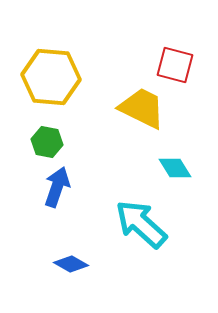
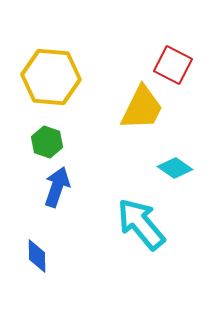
red square: moved 2 px left; rotated 12 degrees clockwise
yellow trapezoid: rotated 90 degrees clockwise
green hexagon: rotated 8 degrees clockwise
cyan diamond: rotated 24 degrees counterclockwise
cyan arrow: rotated 8 degrees clockwise
blue diamond: moved 34 px left, 8 px up; rotated 60 degrees clockwise
